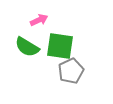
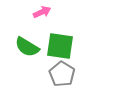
pink arrow: moved 3 px right, 8 px up
gray pentagon: moved 9 px left, 3 px down; rotated 15 degrees counterclockwise
